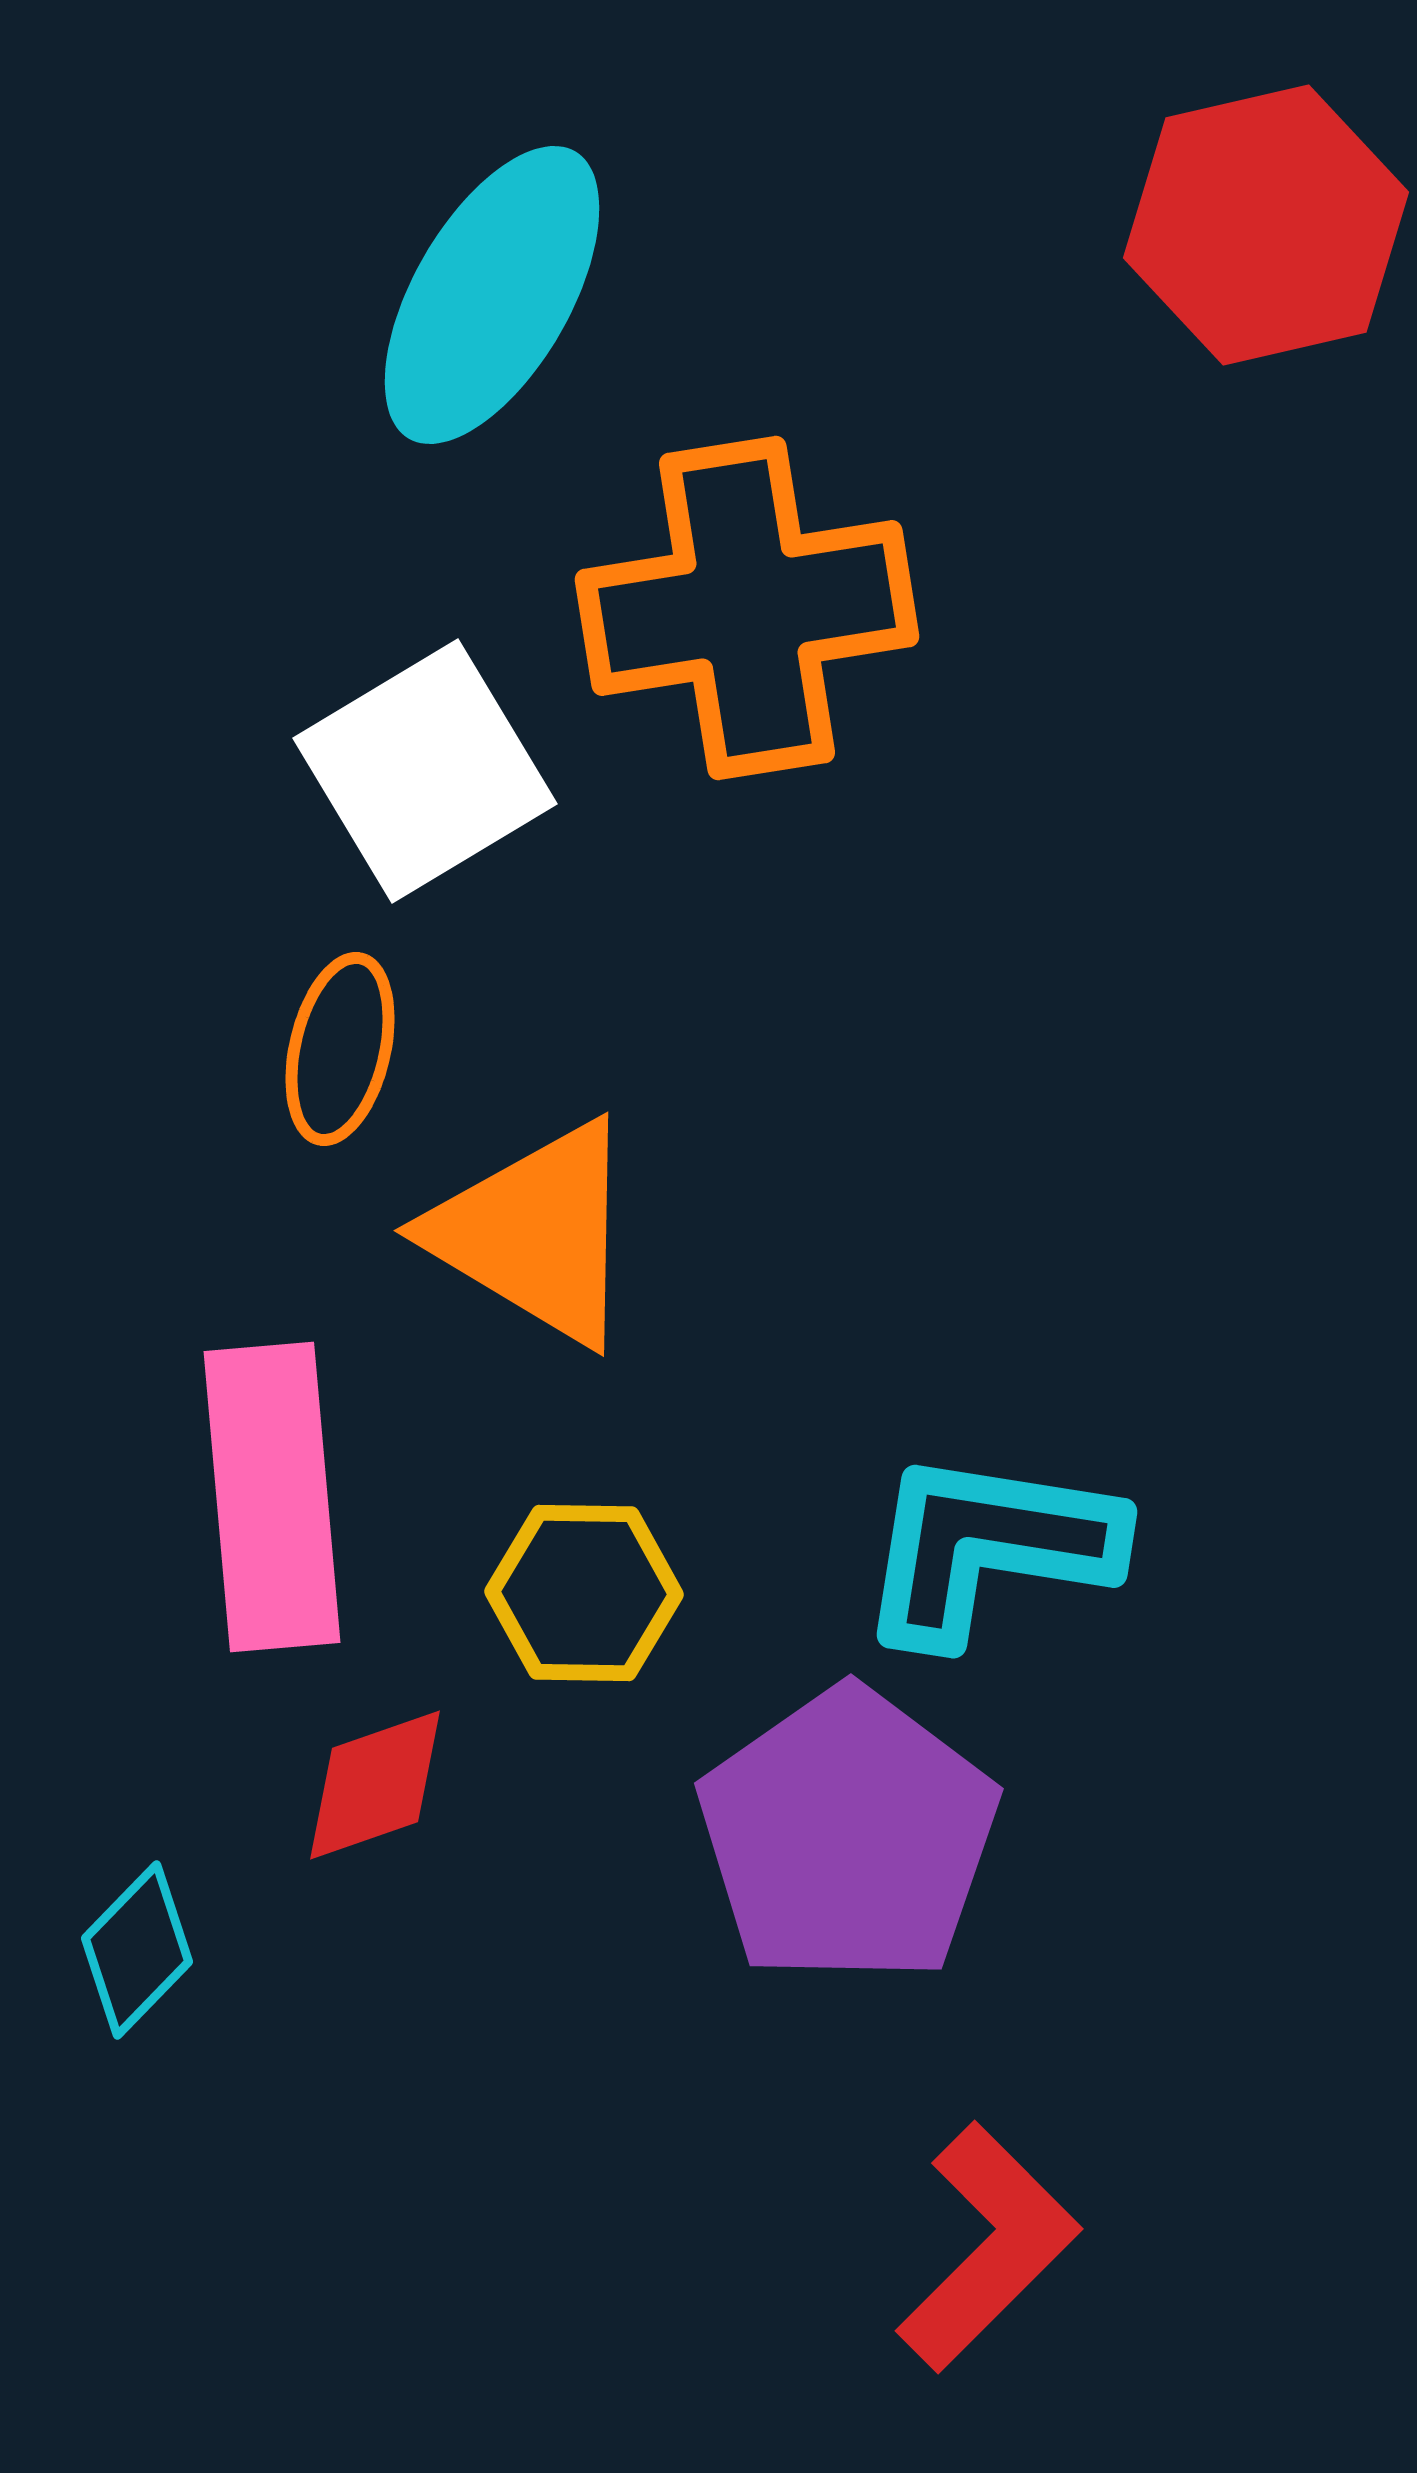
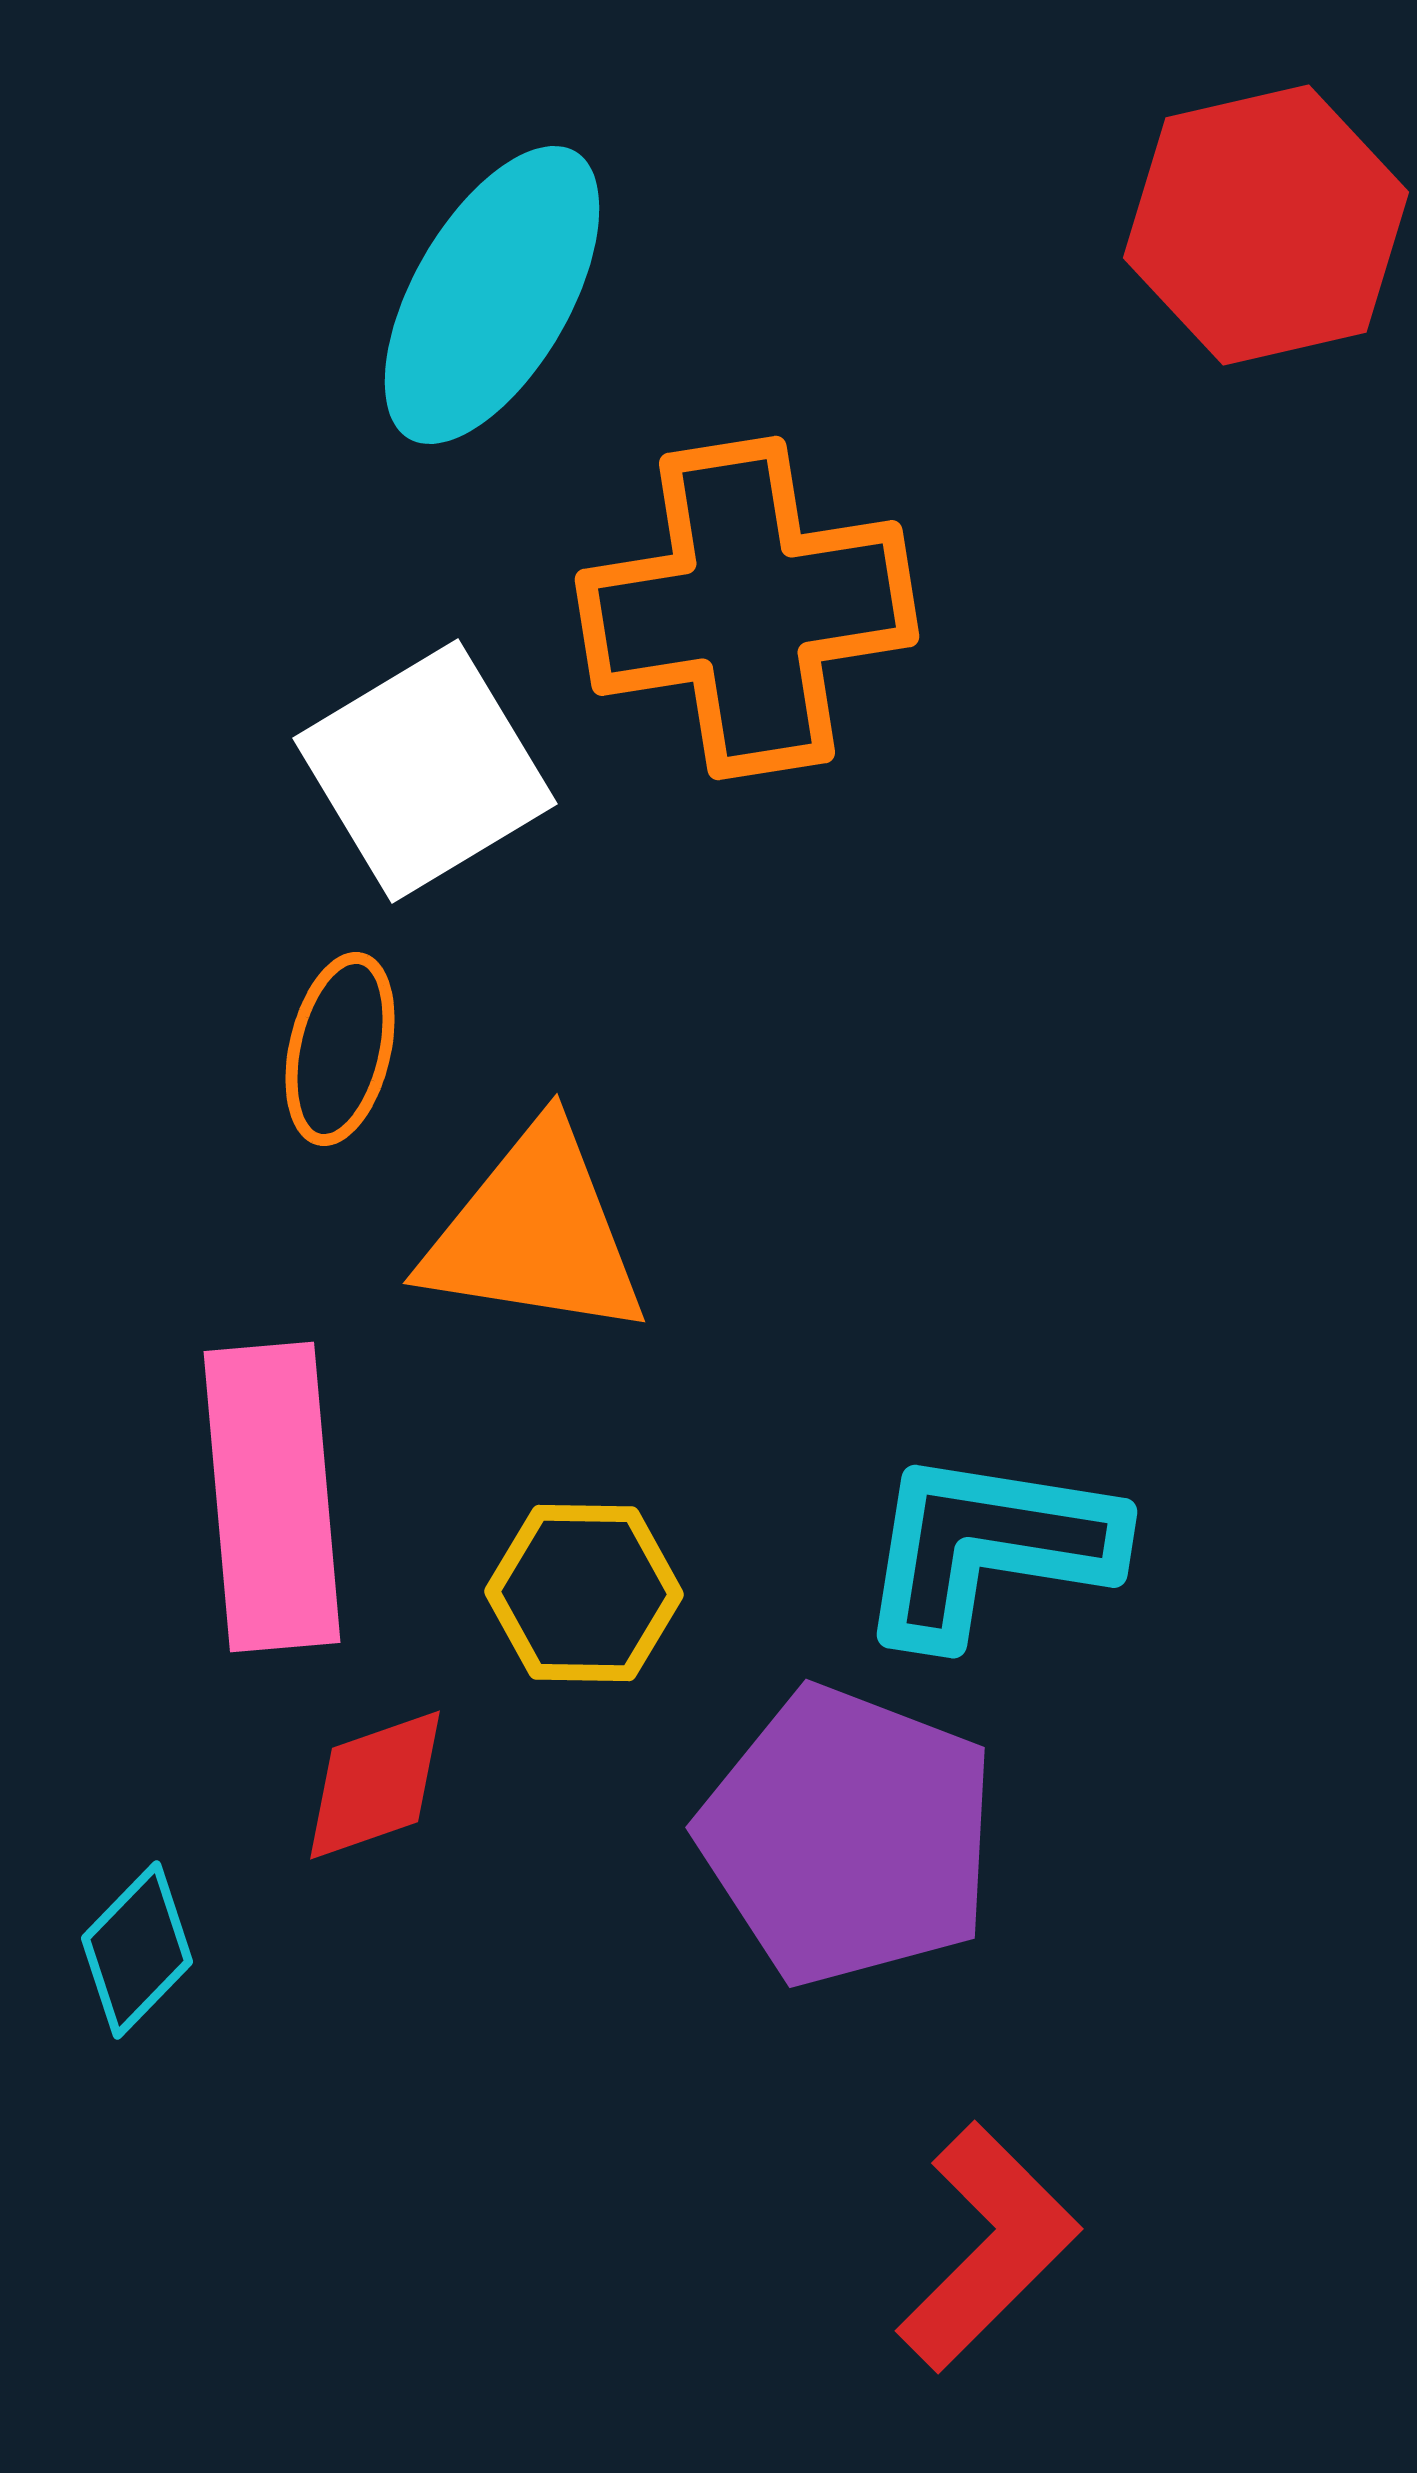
orange triangle: rotated 22 degrees counterclockwise
purple pentagon: rotated 16 degrees counterclockwise
